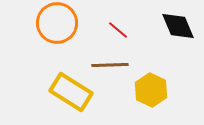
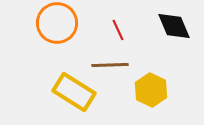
black diamond: moved 4 px left
red line: rotated 25 degrees clockwise
yellow rectangle: moved 3 px right
